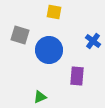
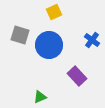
yellow square: rotated 35 degrees counterclockwise
blue cross: moved 1 px left, 1 px up
blue circle: moved 5 px up
purple rectangle: rotated 48 degrees counterclockwise
